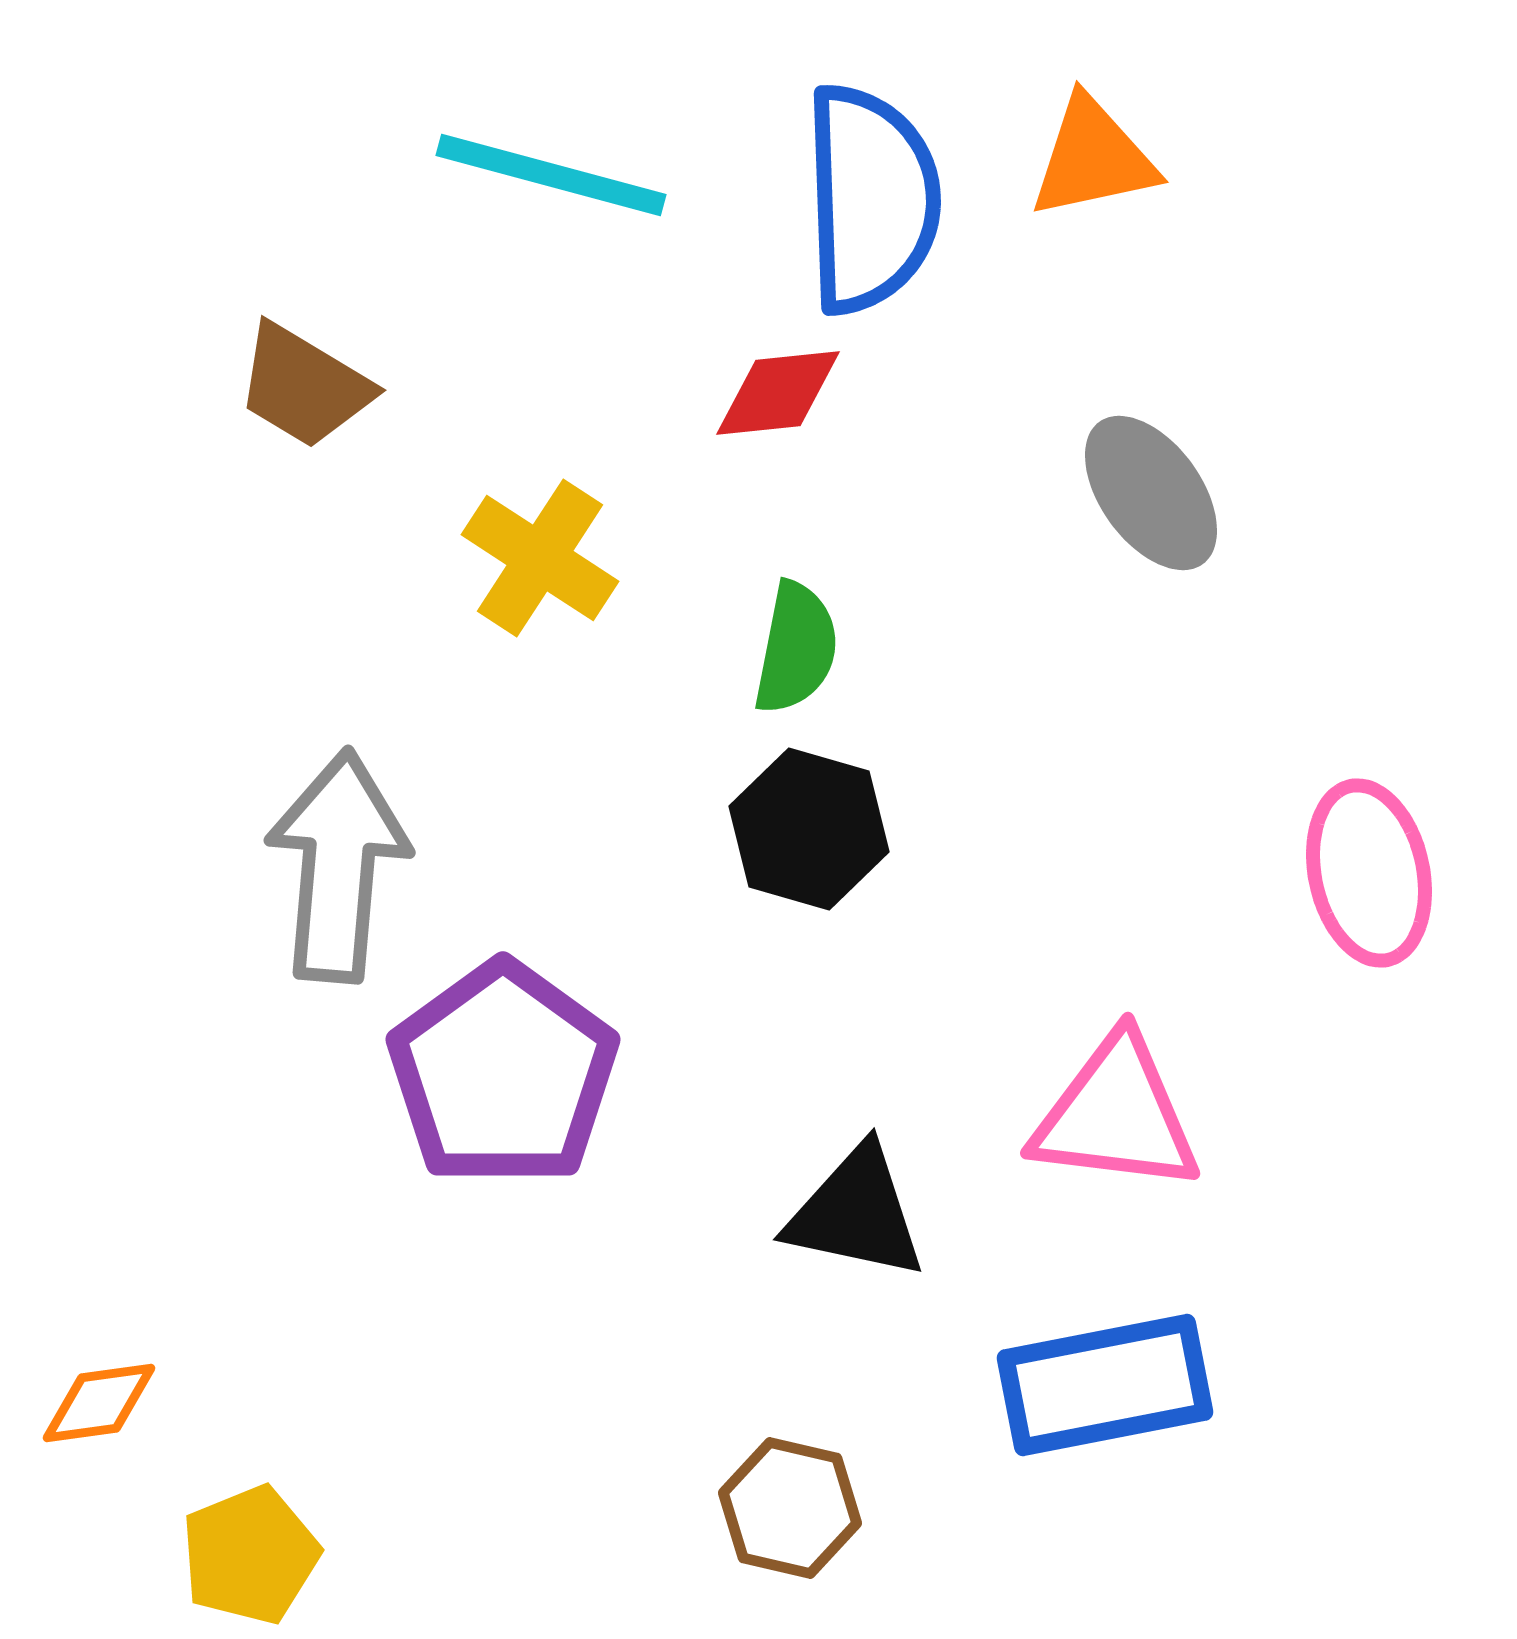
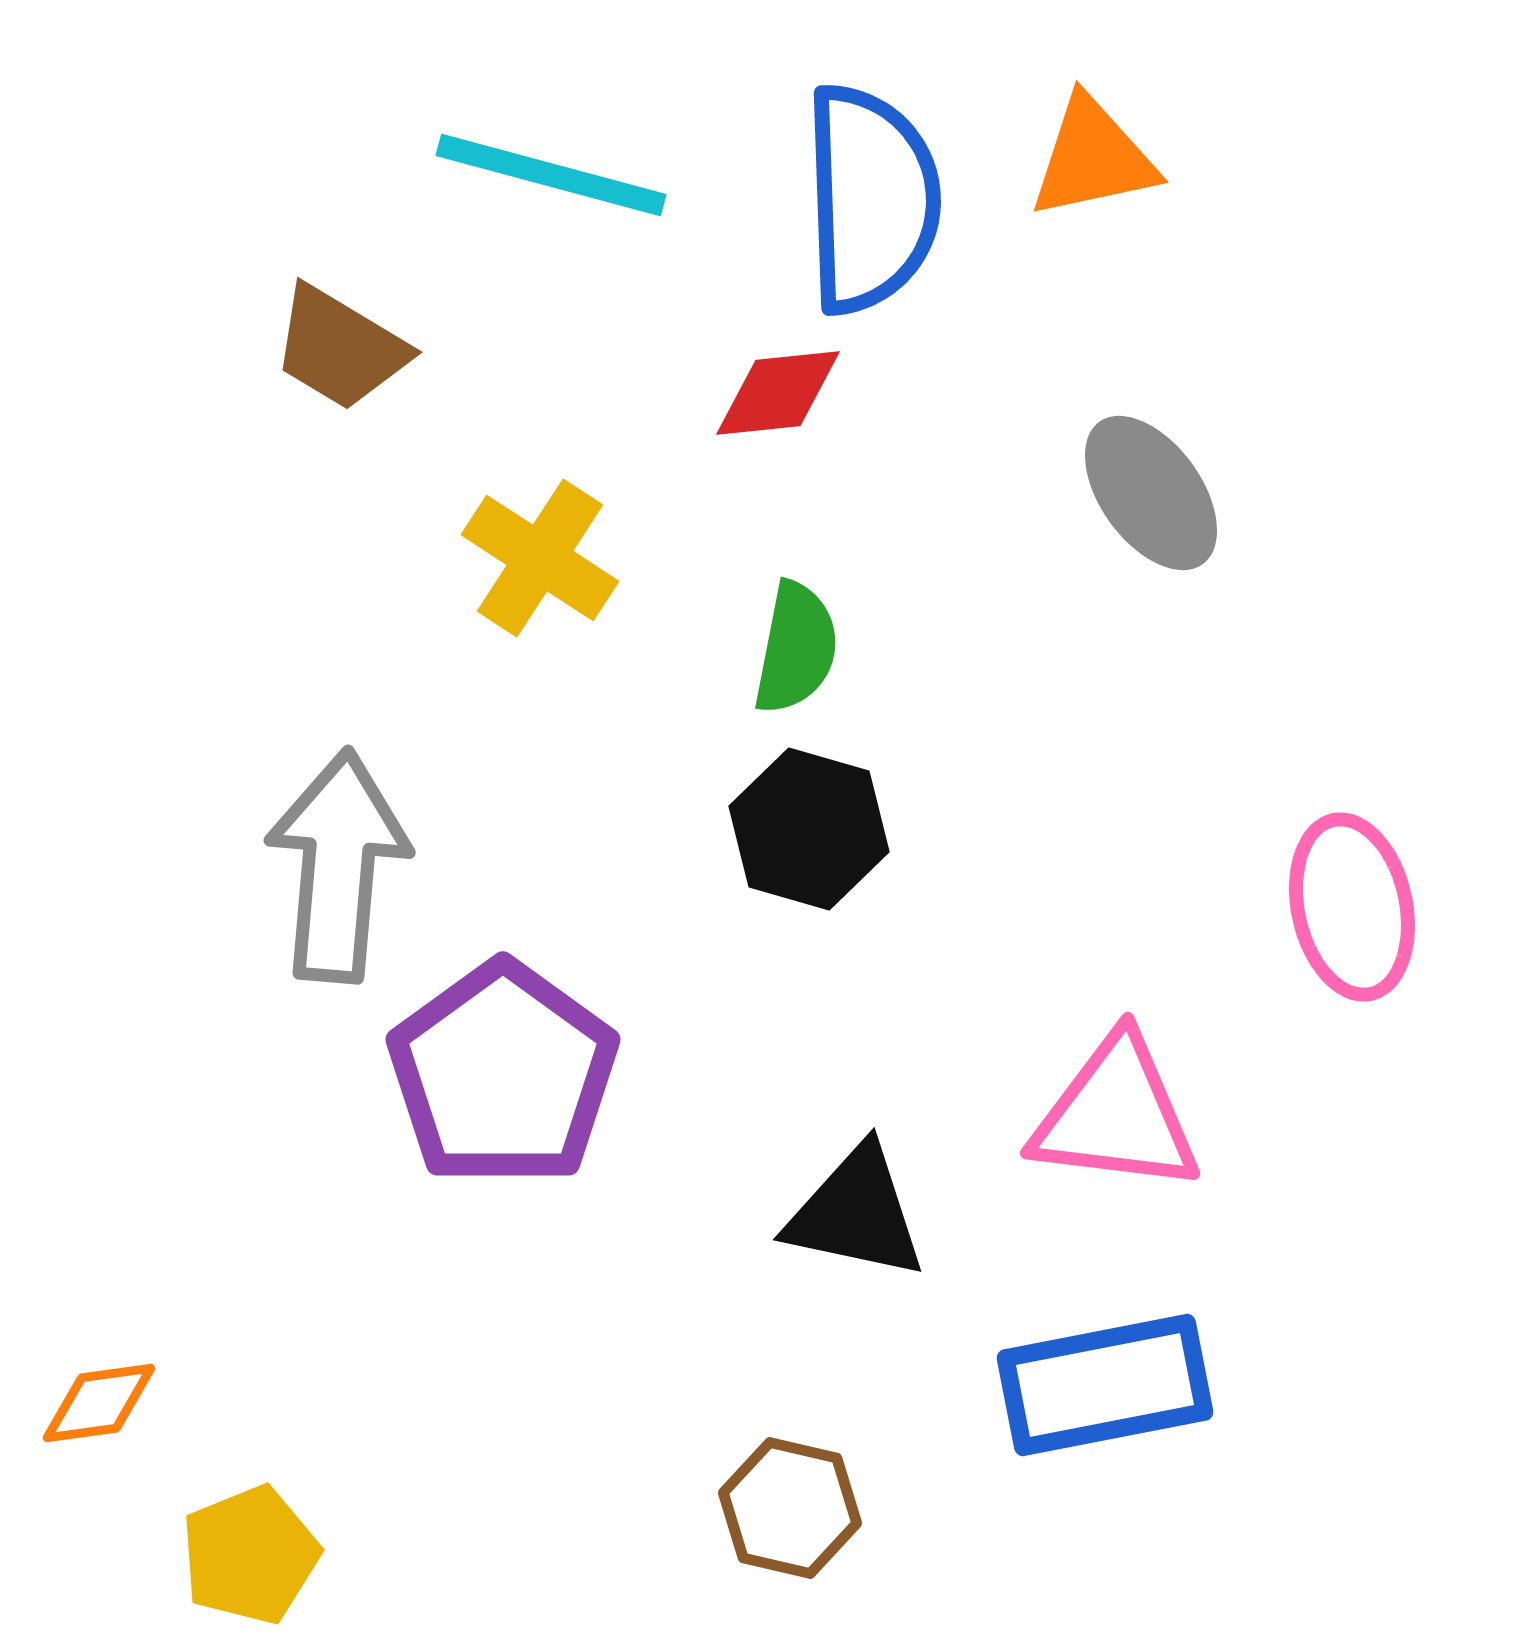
brown trapezoid: moved 36 px right, 38 px up
pink ellipse: moved 17 px left, 34 px down
